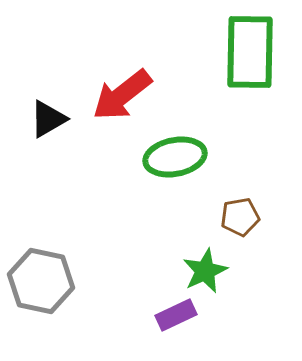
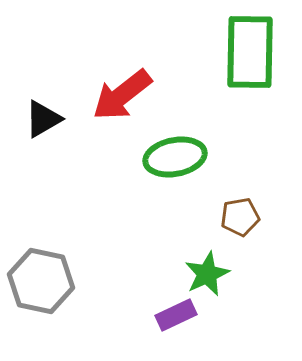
black triangle: moved 5 px left
green star: moved 2 px right, 3 px down
